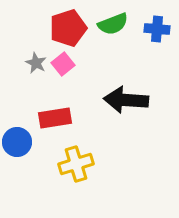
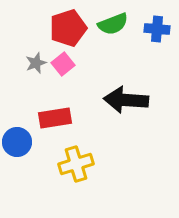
gray star: rotated 25 degrees clockwise
